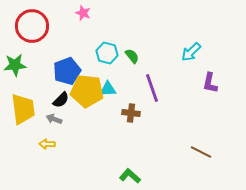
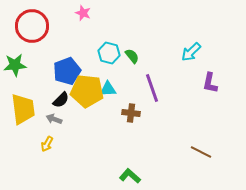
cyan hexagon: moved 2 px right
yellow arrow: rotated 63 degrees counterclockwise
